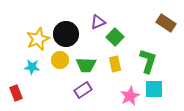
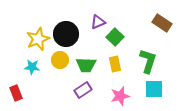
brown rectangle: moved 4 px left
pink star: moved 10 px left; rotated 12 degrees clockwise
